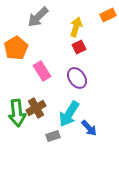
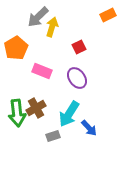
yellow arrow: moved 24 px left
pink rectangle: rotated 36 degrees counterclockwise
